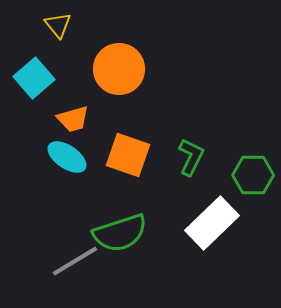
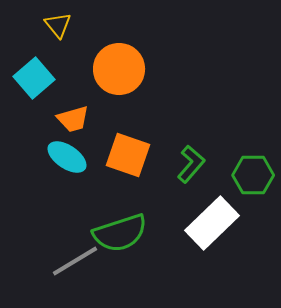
green L-shape: moved 7 px down; rotated 15 degrees clockwise
